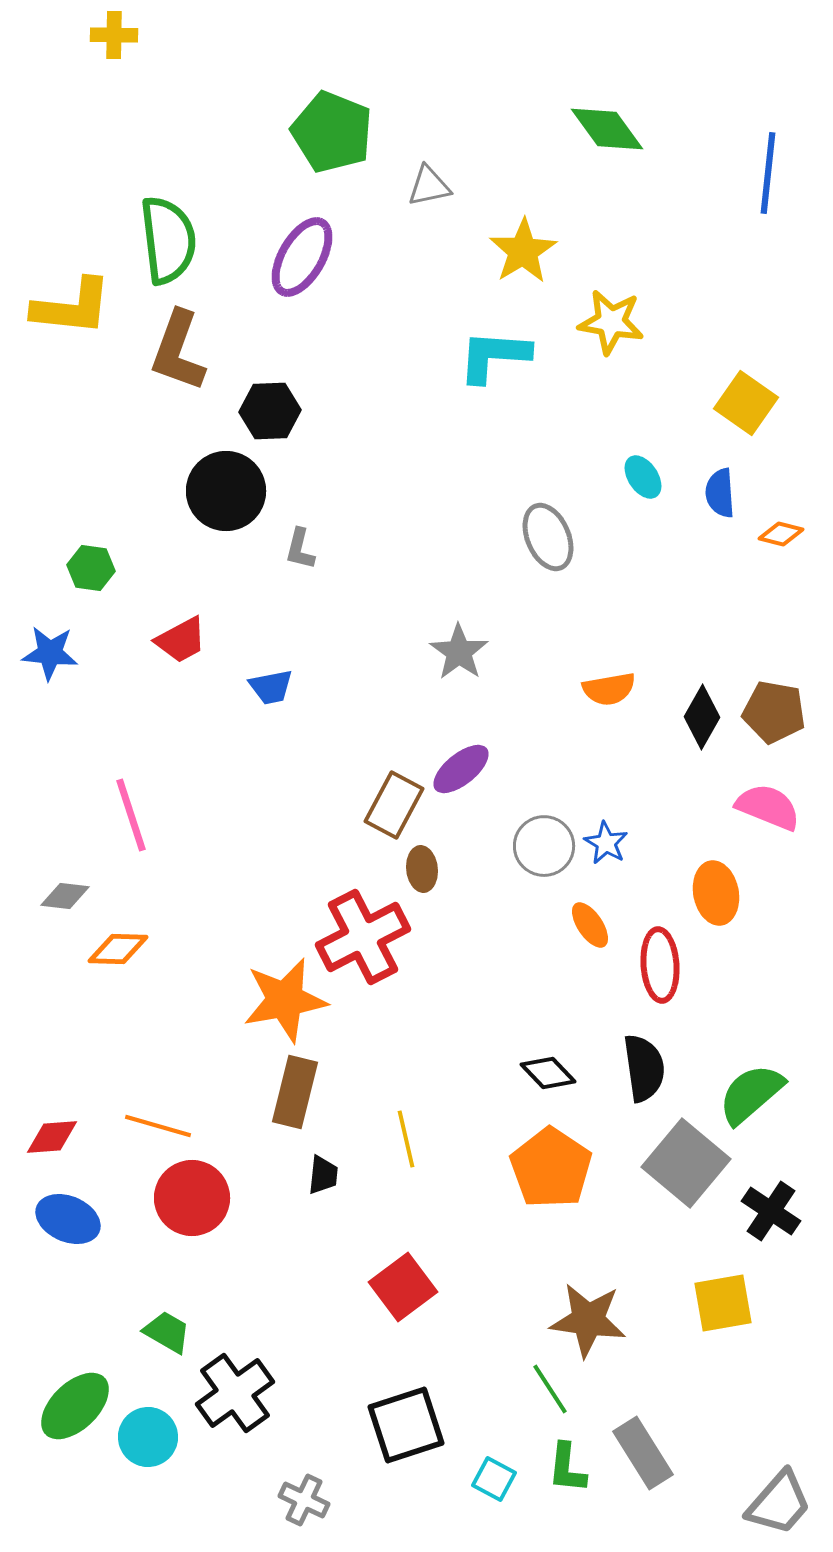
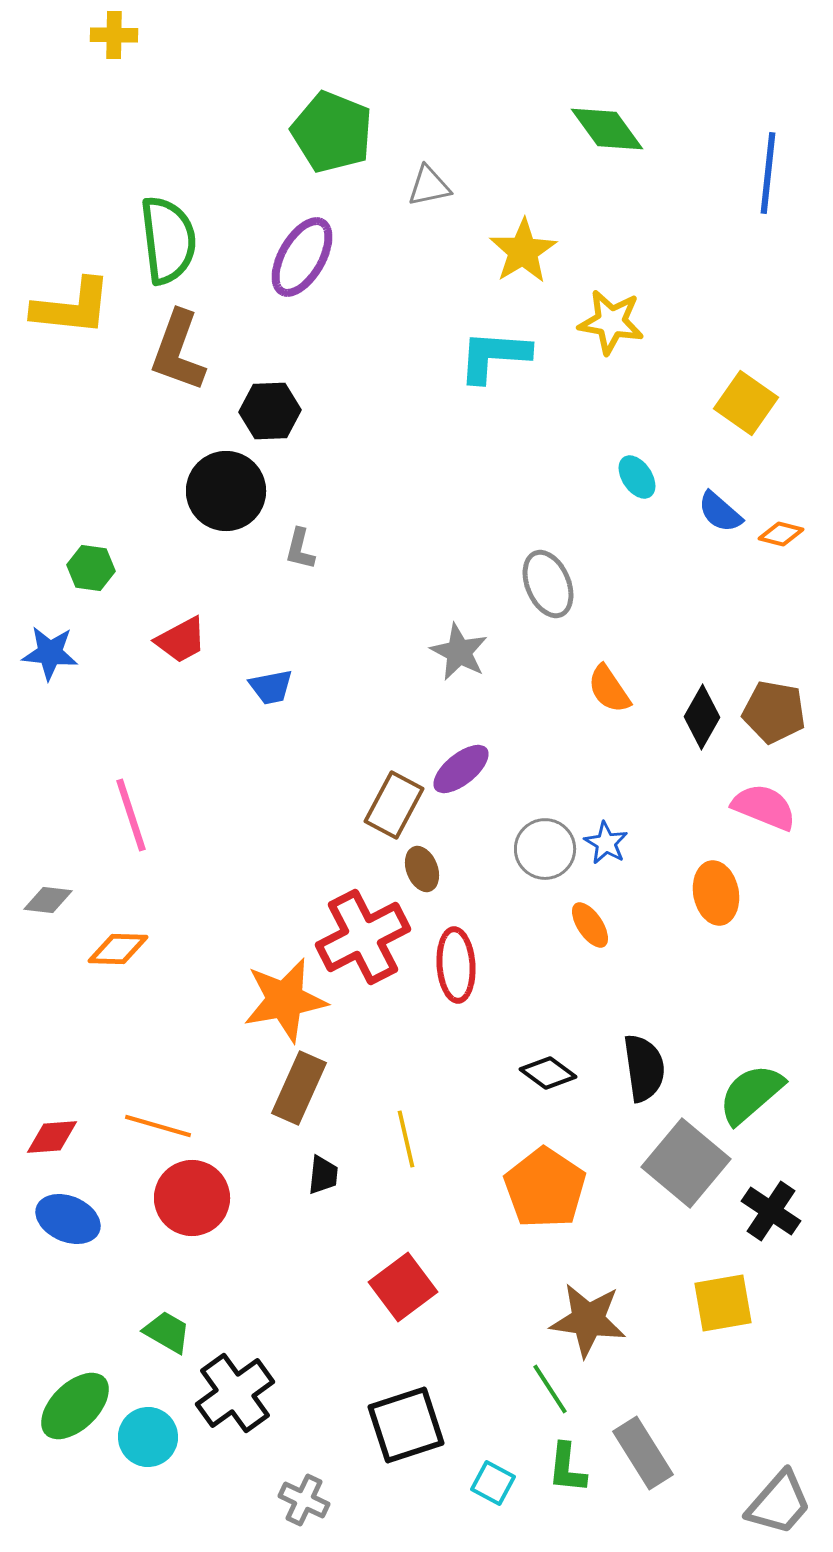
cyan ellipse at (643, 477): moved 6 px left
blue semicircle at (720, 493): moved 19 px down; rotated 45 degrees counterclockwise
gray ellipse at (548, 537): moved 47 px down
gray star at (459, 652): rotated 8 degrees counterclockwise
orange semicircle at (609, 689): rotated 66 degrees clockwise
pink semicircle at (768, 807): moved 4 px left
gray circle at (544, 846): moved 1 px right, 3 px down
brown ellipse at (422, 869): rotated 15 degrees counterclockwise
gray diamond at (65, 896): moved 17 px left, 4 px down
red ellipse at (660, 965): moved 204 px left
black diamond at (548, 1073): rotated 10 degrees counterclockwise
brown rectangle at (295, 1092): moved 4 px right, 4 px up; rotated 10 degrees clockwise
orange pentagon at (551, 1168): moved 6 px left, 20 px down
cyan square at (494, 1479): moved 1 px left, 4 px down
